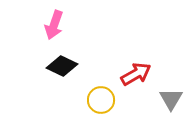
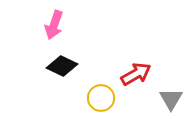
yellow circle: moved 2 px up
